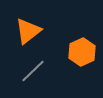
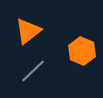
orange hexagon: moved 1 px up; rotated 12 degrees counterclockwise
